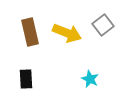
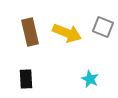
gray square: moved 2 px down; rotated 30 degrees counterclockwise
